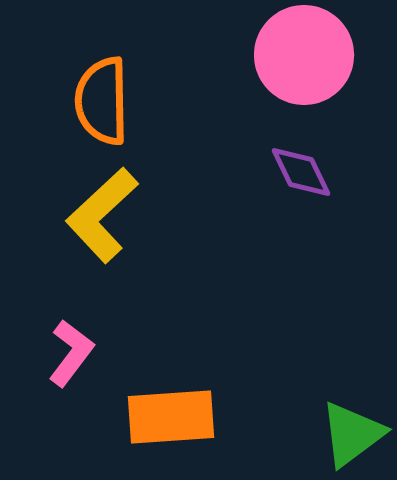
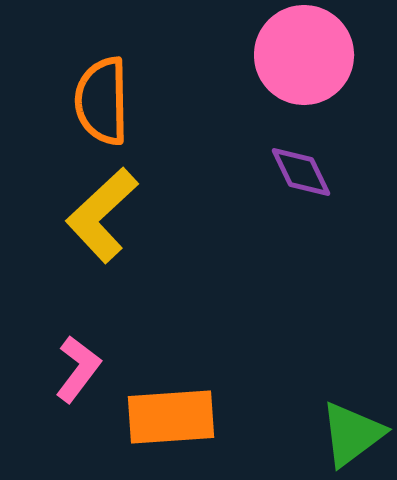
pink L-shape: moved 7 px right, 16 px down
